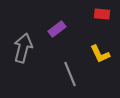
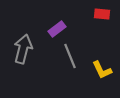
gray arrow: moved 1 px down
yellow L-shape: moved 2 px right, 16 px down
gray line: moved 18 px up
